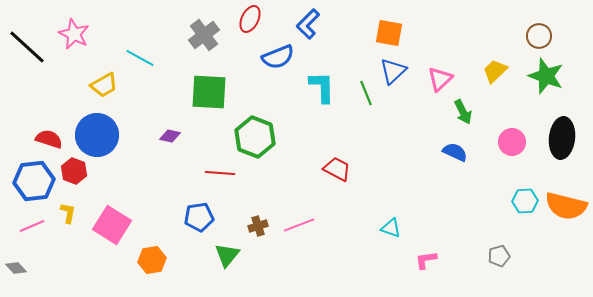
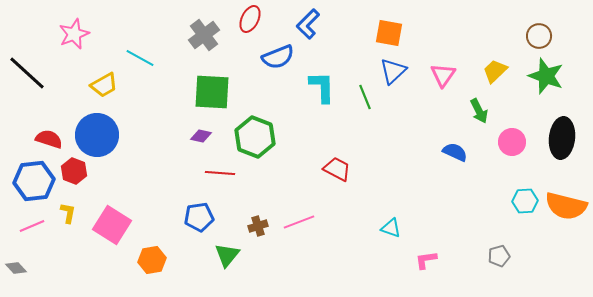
pink star at (74, 34): rotated 24 degrees clockwise
black line at (27, 47): moved 26 px down
pink triangle at (440, 79): moved 3 px right, 4 px up; rotated 12 degrees counterclockwise
green square at (209, 92): moved 3 px right
green line at (366, 93): moved 1 px left, 4 px down
green arrow at (463, 112): moved 16 px right, 1 px up
purple diamond at (170, 136): moved 31 px right
pink line at (299, 225): moved 3 px up
